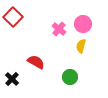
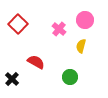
red square: moved 5 px right, 7 px down
pink circle: moved 2 px right, 4 px up
